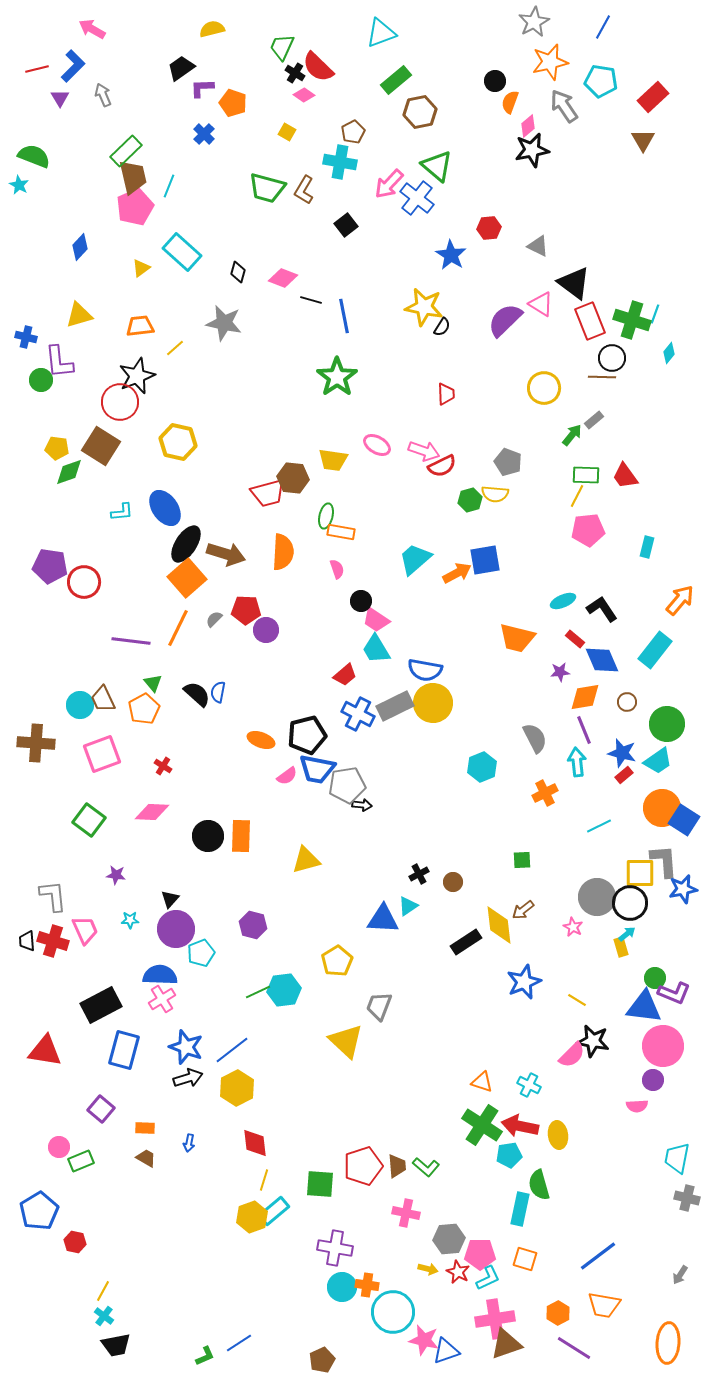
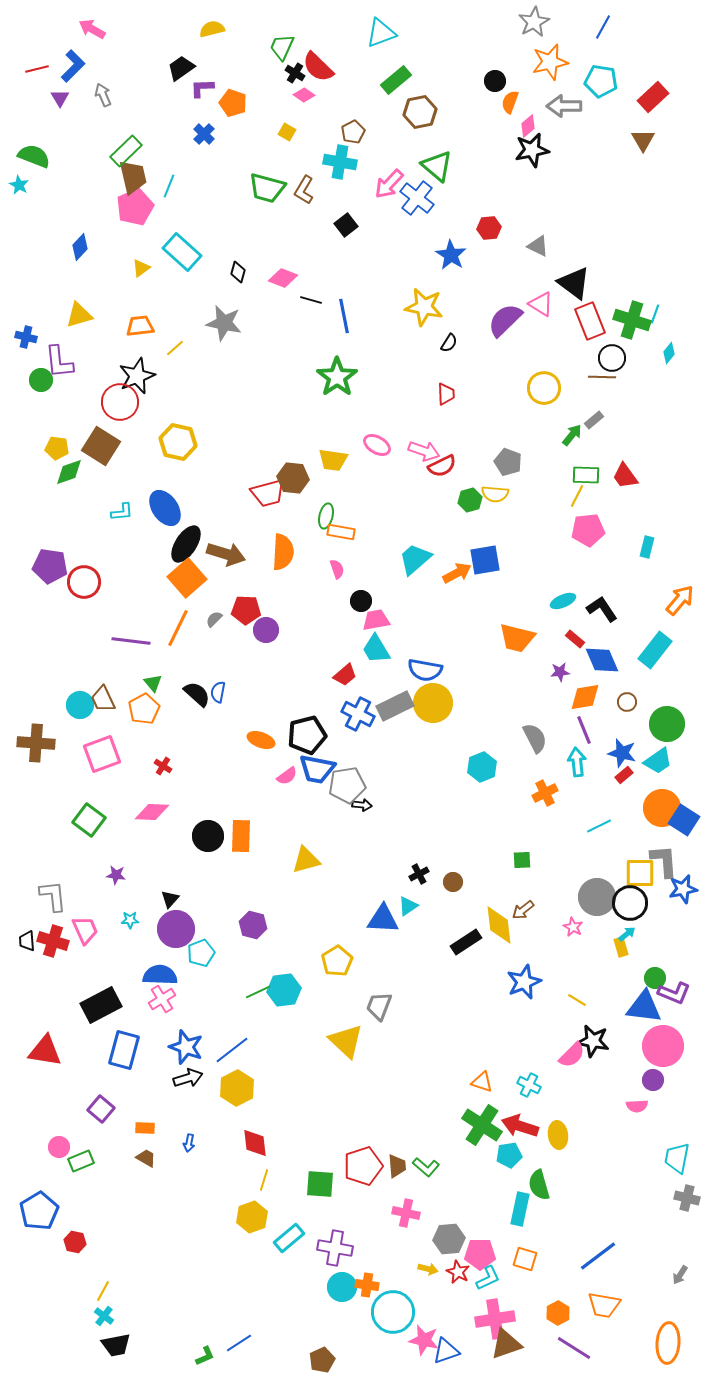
gray arrow at (564, 106): rotated 56 degrees counterclockwise
black semicircle at (442, 327): moved 7 px right, 16 px down
pink trapezoid at (376, 620): rotated 136 degrees clockwise
red arrow at (520, 1126): rotated 6 degrees clockwise
cyan rectangle at (274, 1211): moved 15 px right, 27 px down
